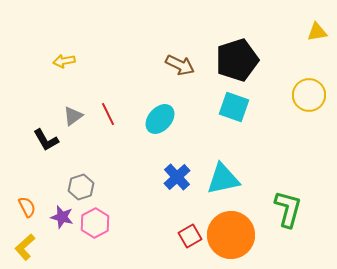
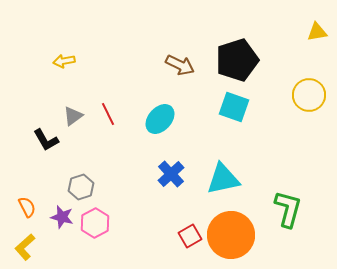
blue cross: moved 6 px left, 3 px up
